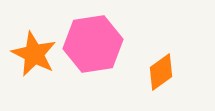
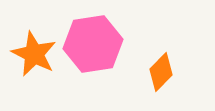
orange diamond: rotated 9 degrees counterclockwise
